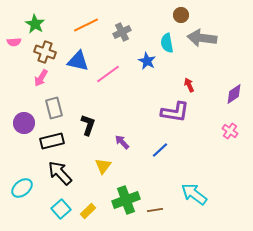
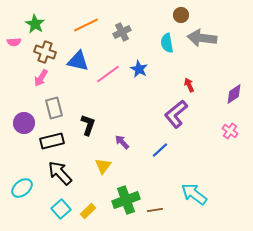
blue star: moved 8 px left, 8 px down
purple L-shape: moved 1 px right, 2 px down; rotated 132 degrees clockwise
